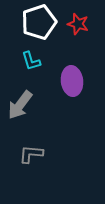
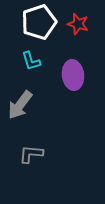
purple ellipse: moved 1 px right, 6 px up
